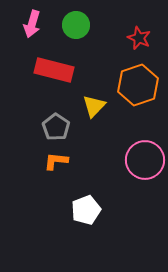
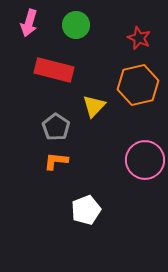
pink arrow: moved 3 px left, 1 px up
orange hexagon: rotated 6 degrees clockwise
